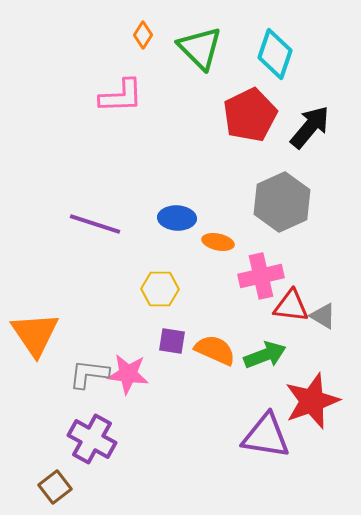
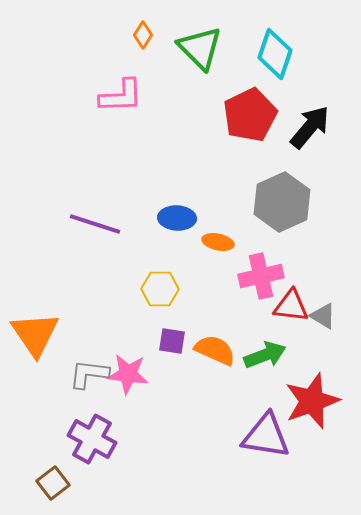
brown square: moved 2 px left, 4 px up
